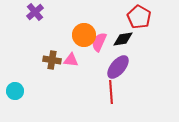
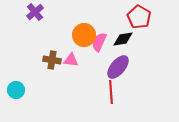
cyan circle: moved 1 px right, 1 px up
